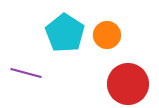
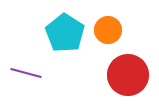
orange circle: moved 1 px right, 5 px up
red circle: moved 9 px up
